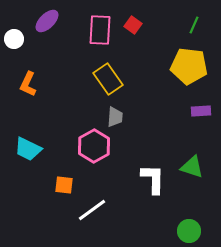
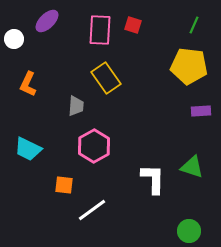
red square: rotated 18 degrees counterclockwise
yellow rectangle: moved 2 px left, 1 px up
gray trapezoid: moved 39 px left, 11 px up
